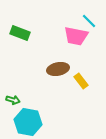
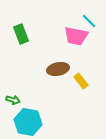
green rectangle: moved 1 px right, 1 px down; rotated 48 degrees clockwise
